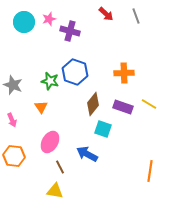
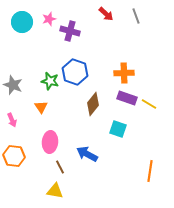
cyan circle: moved 2 px left
purple rectangle: moved 4 px right, 9 px up
cyan square: moved 15 px right
pink ellipse: rotated 25 degrees counterclockwise
